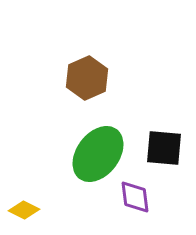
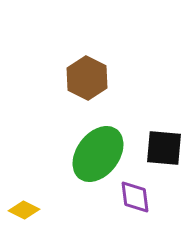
brown hexagon: rotated 9 degrees counterclockwise
